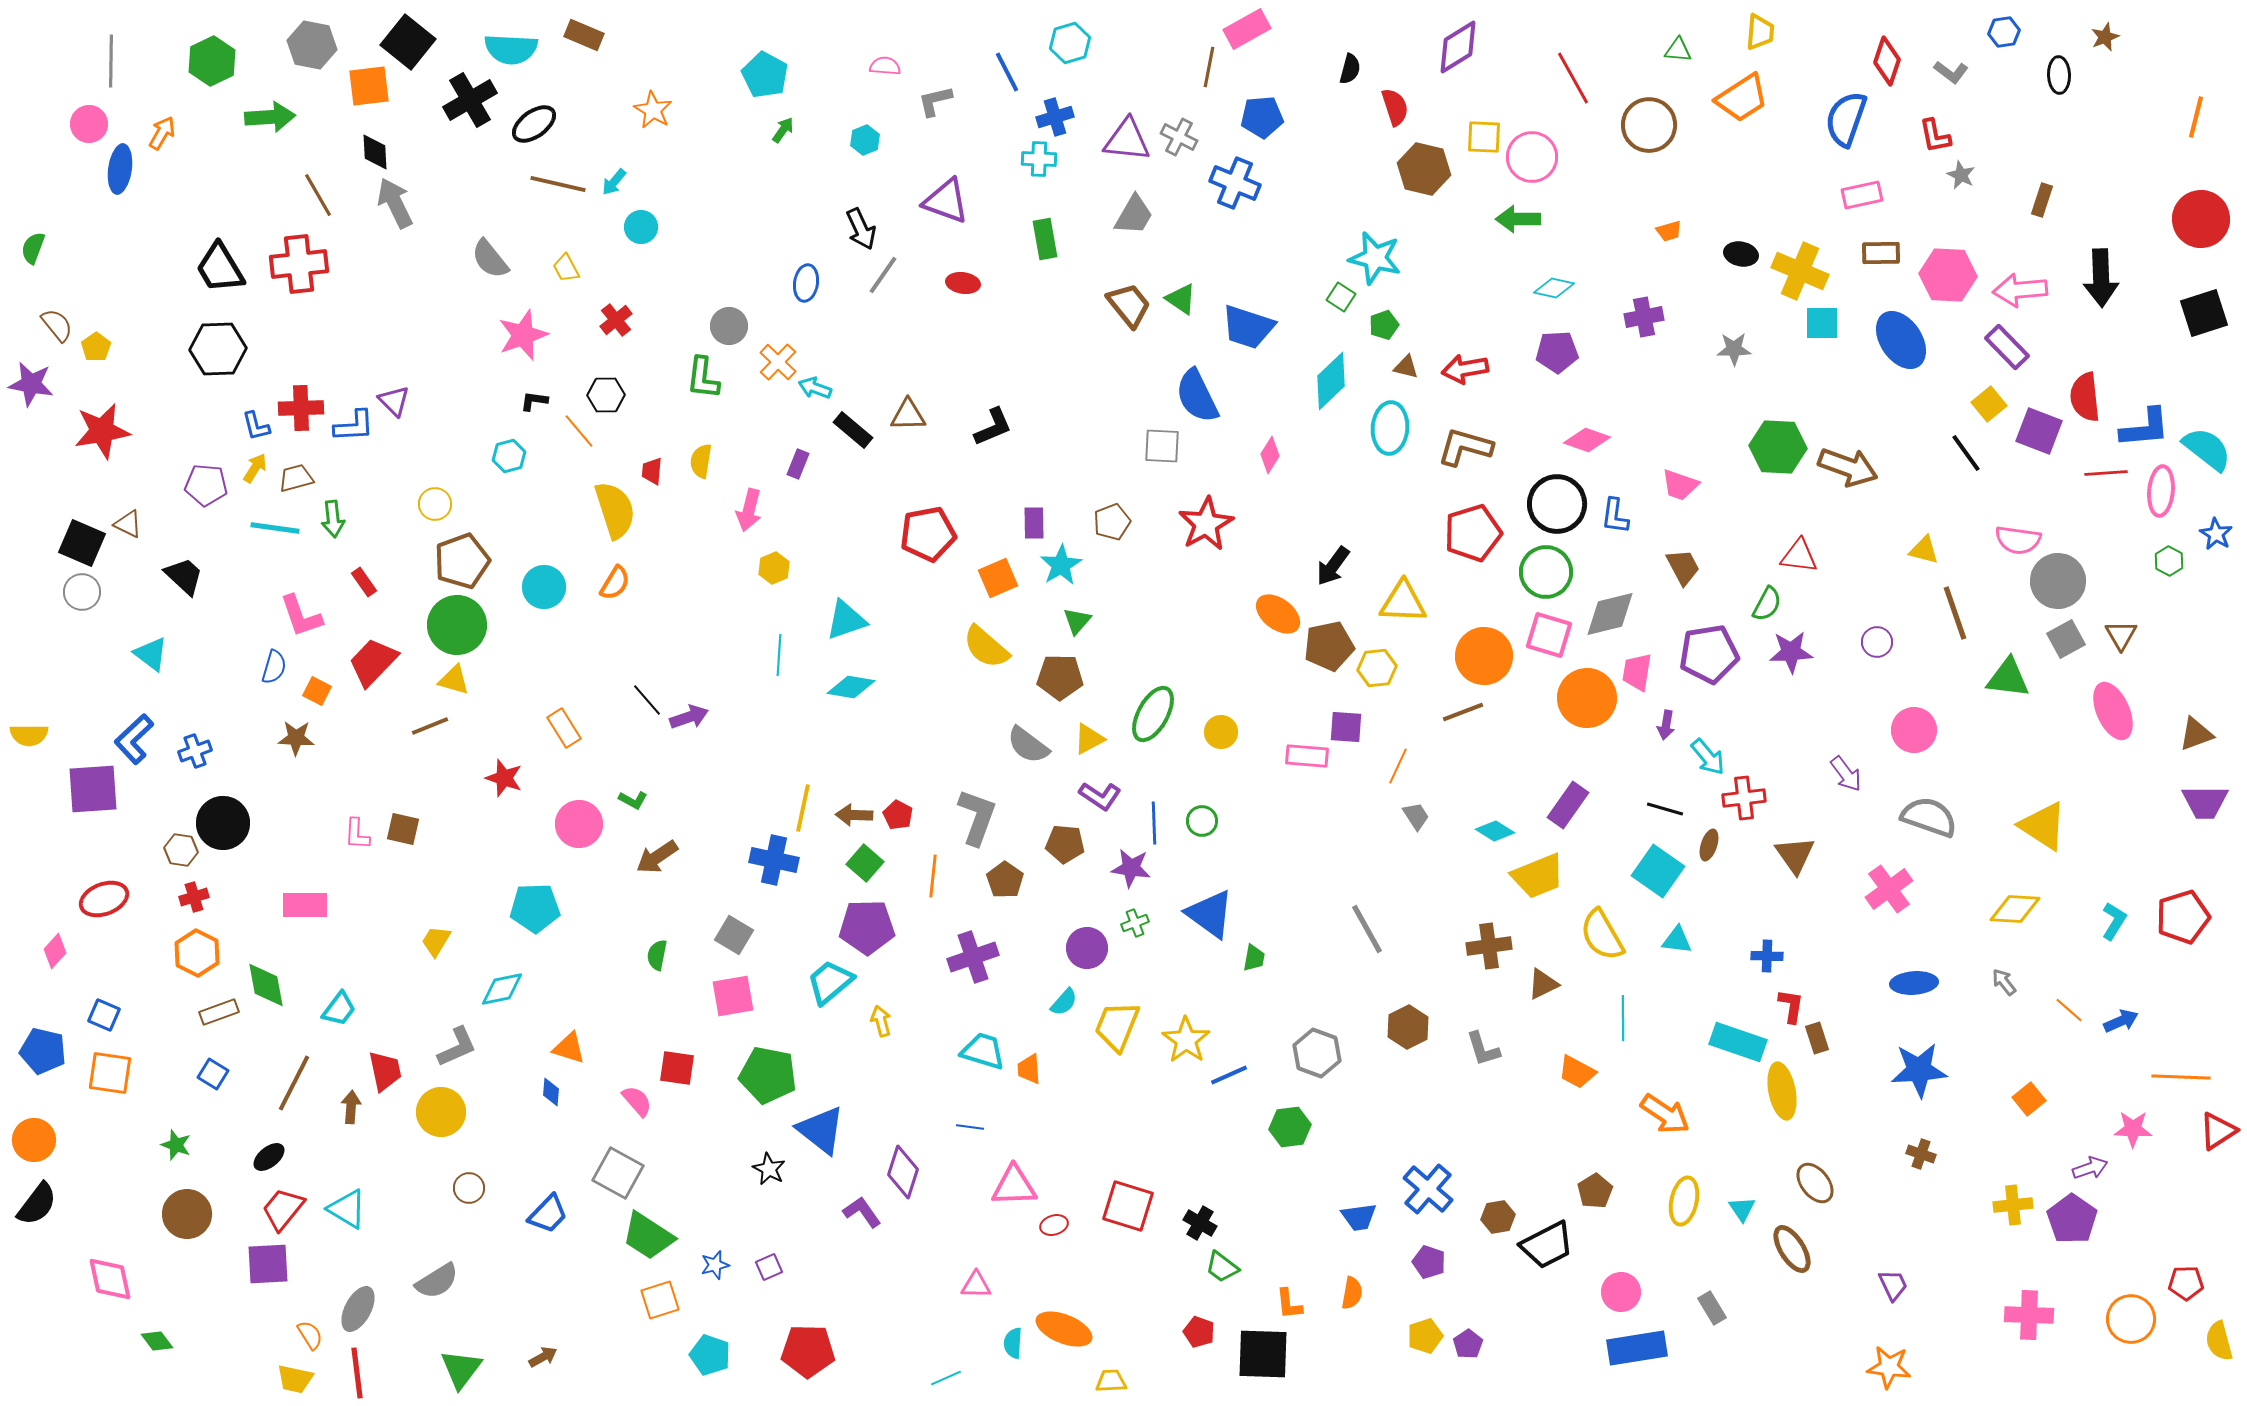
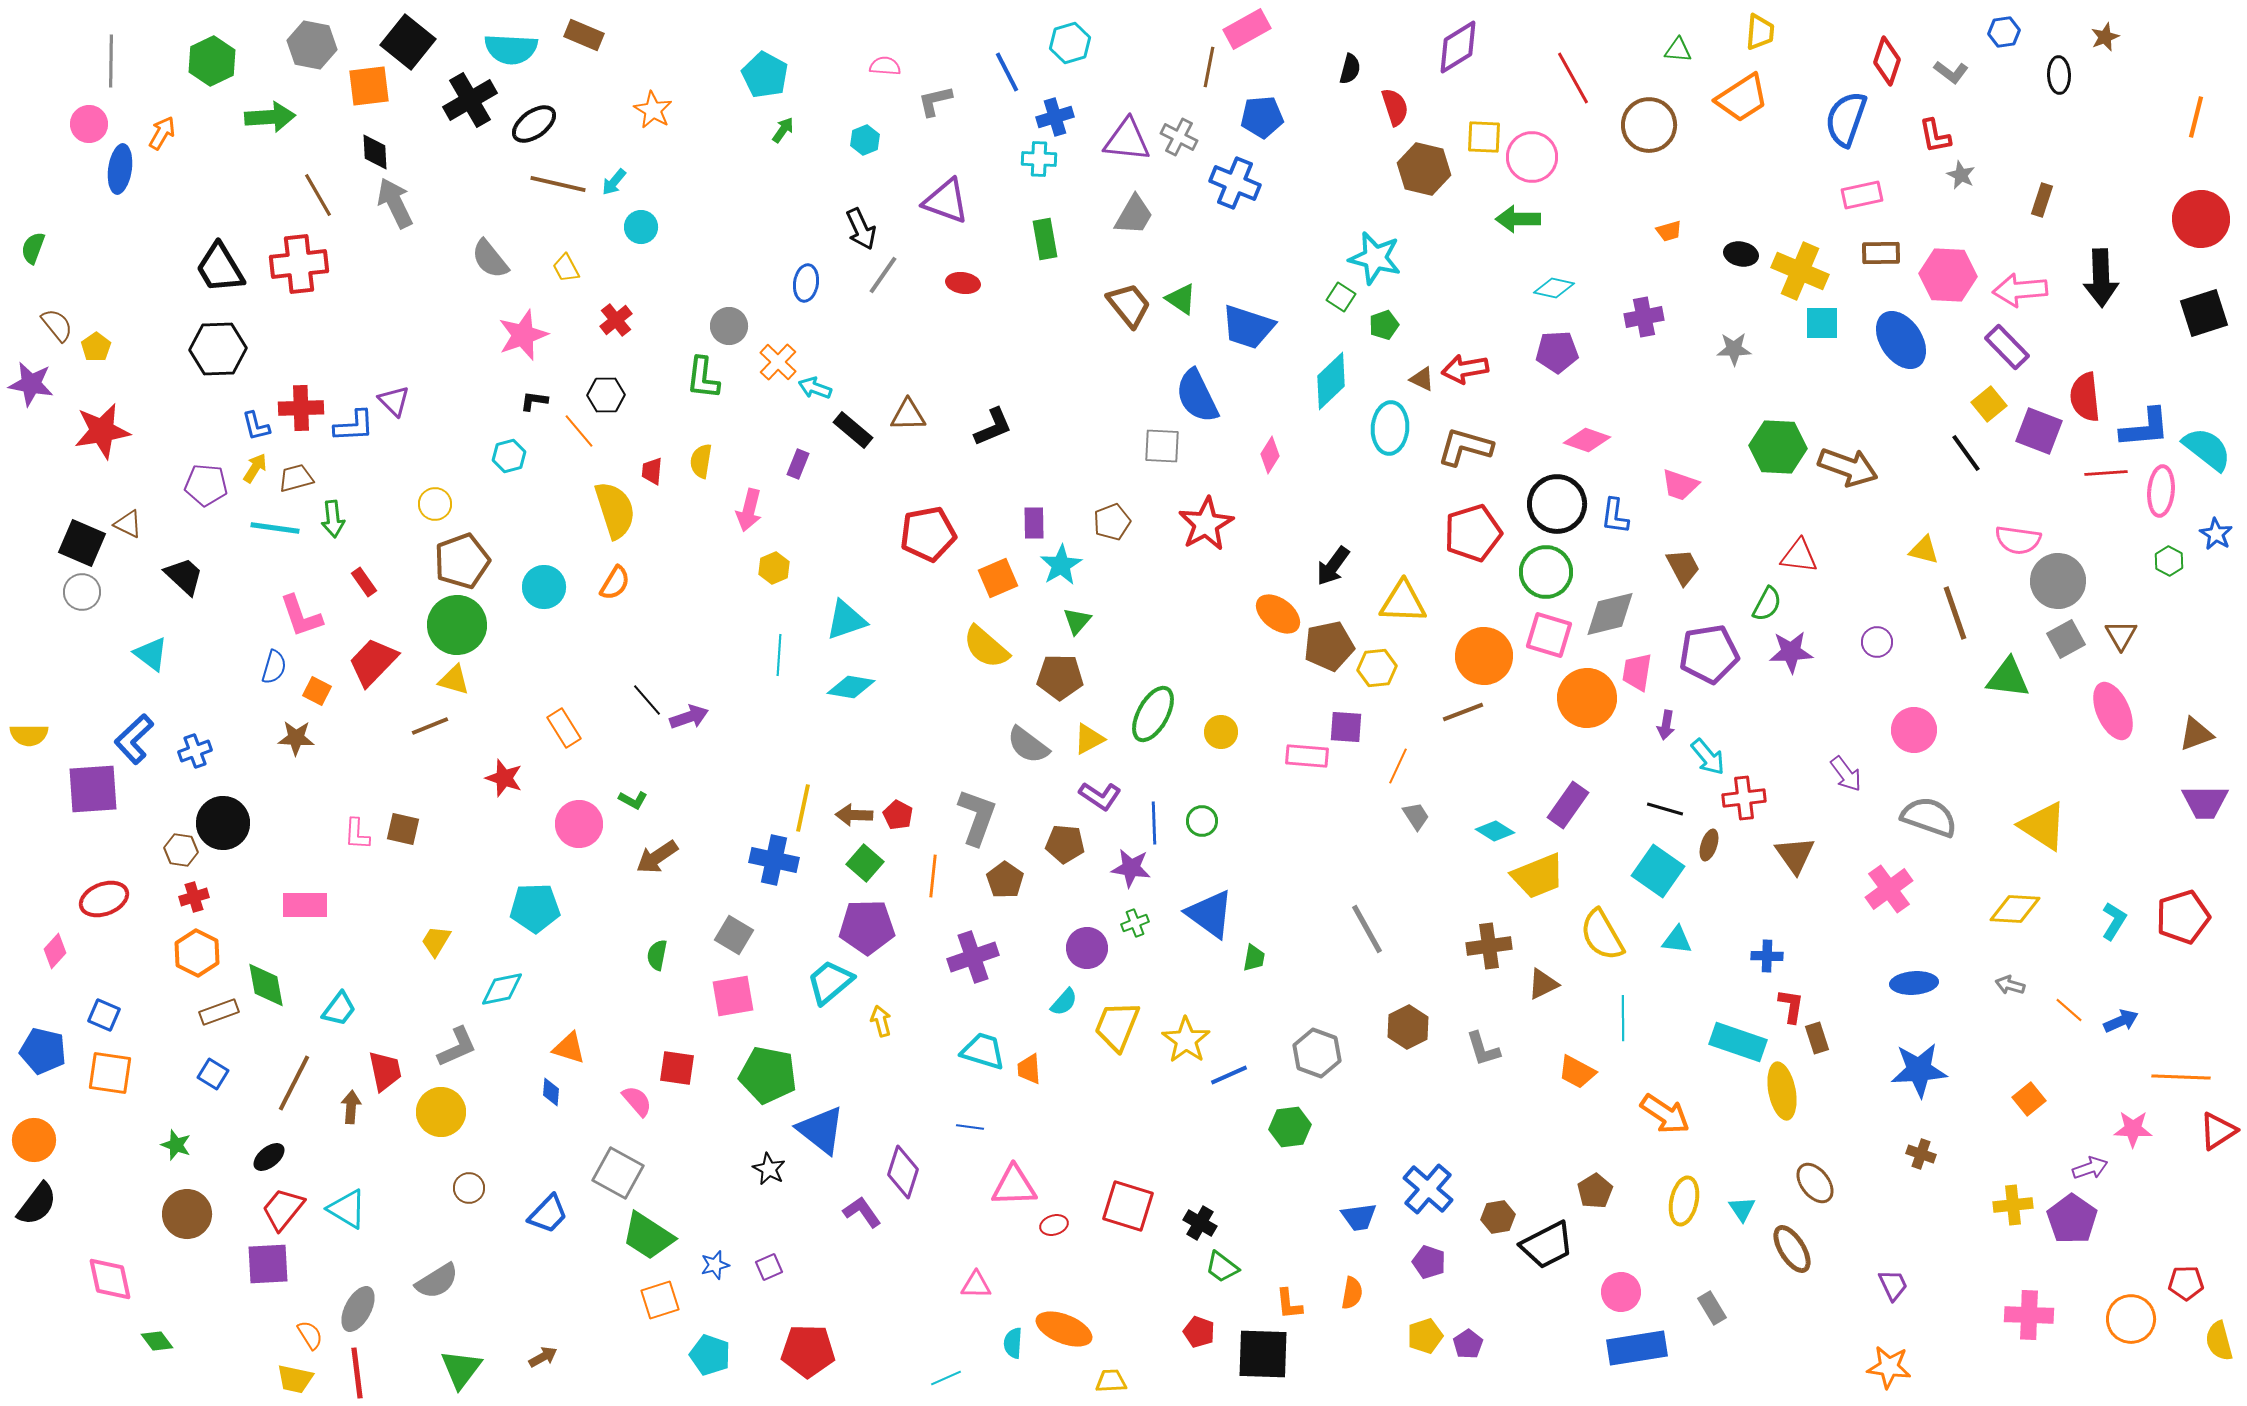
brown triangle at (1406, 367): moved 16 px right, 12 px down; rotated 12 degrees clockwise
gray arrow at (2004, 982): moved 6 px right, 3 px down; rotated 36 degrees counterclockwise
